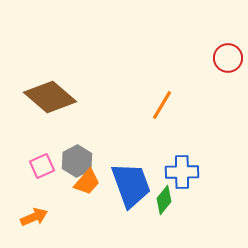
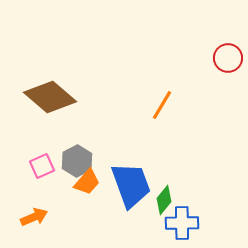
blue cross: moved 51 px down
